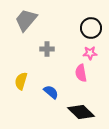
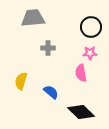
gray trapezoid: moved 7 px right, 2 px up; rotated 45 degrees clockwise
black circle: moved 1 px up
gray cross: moved 1 px right, 1 px up
